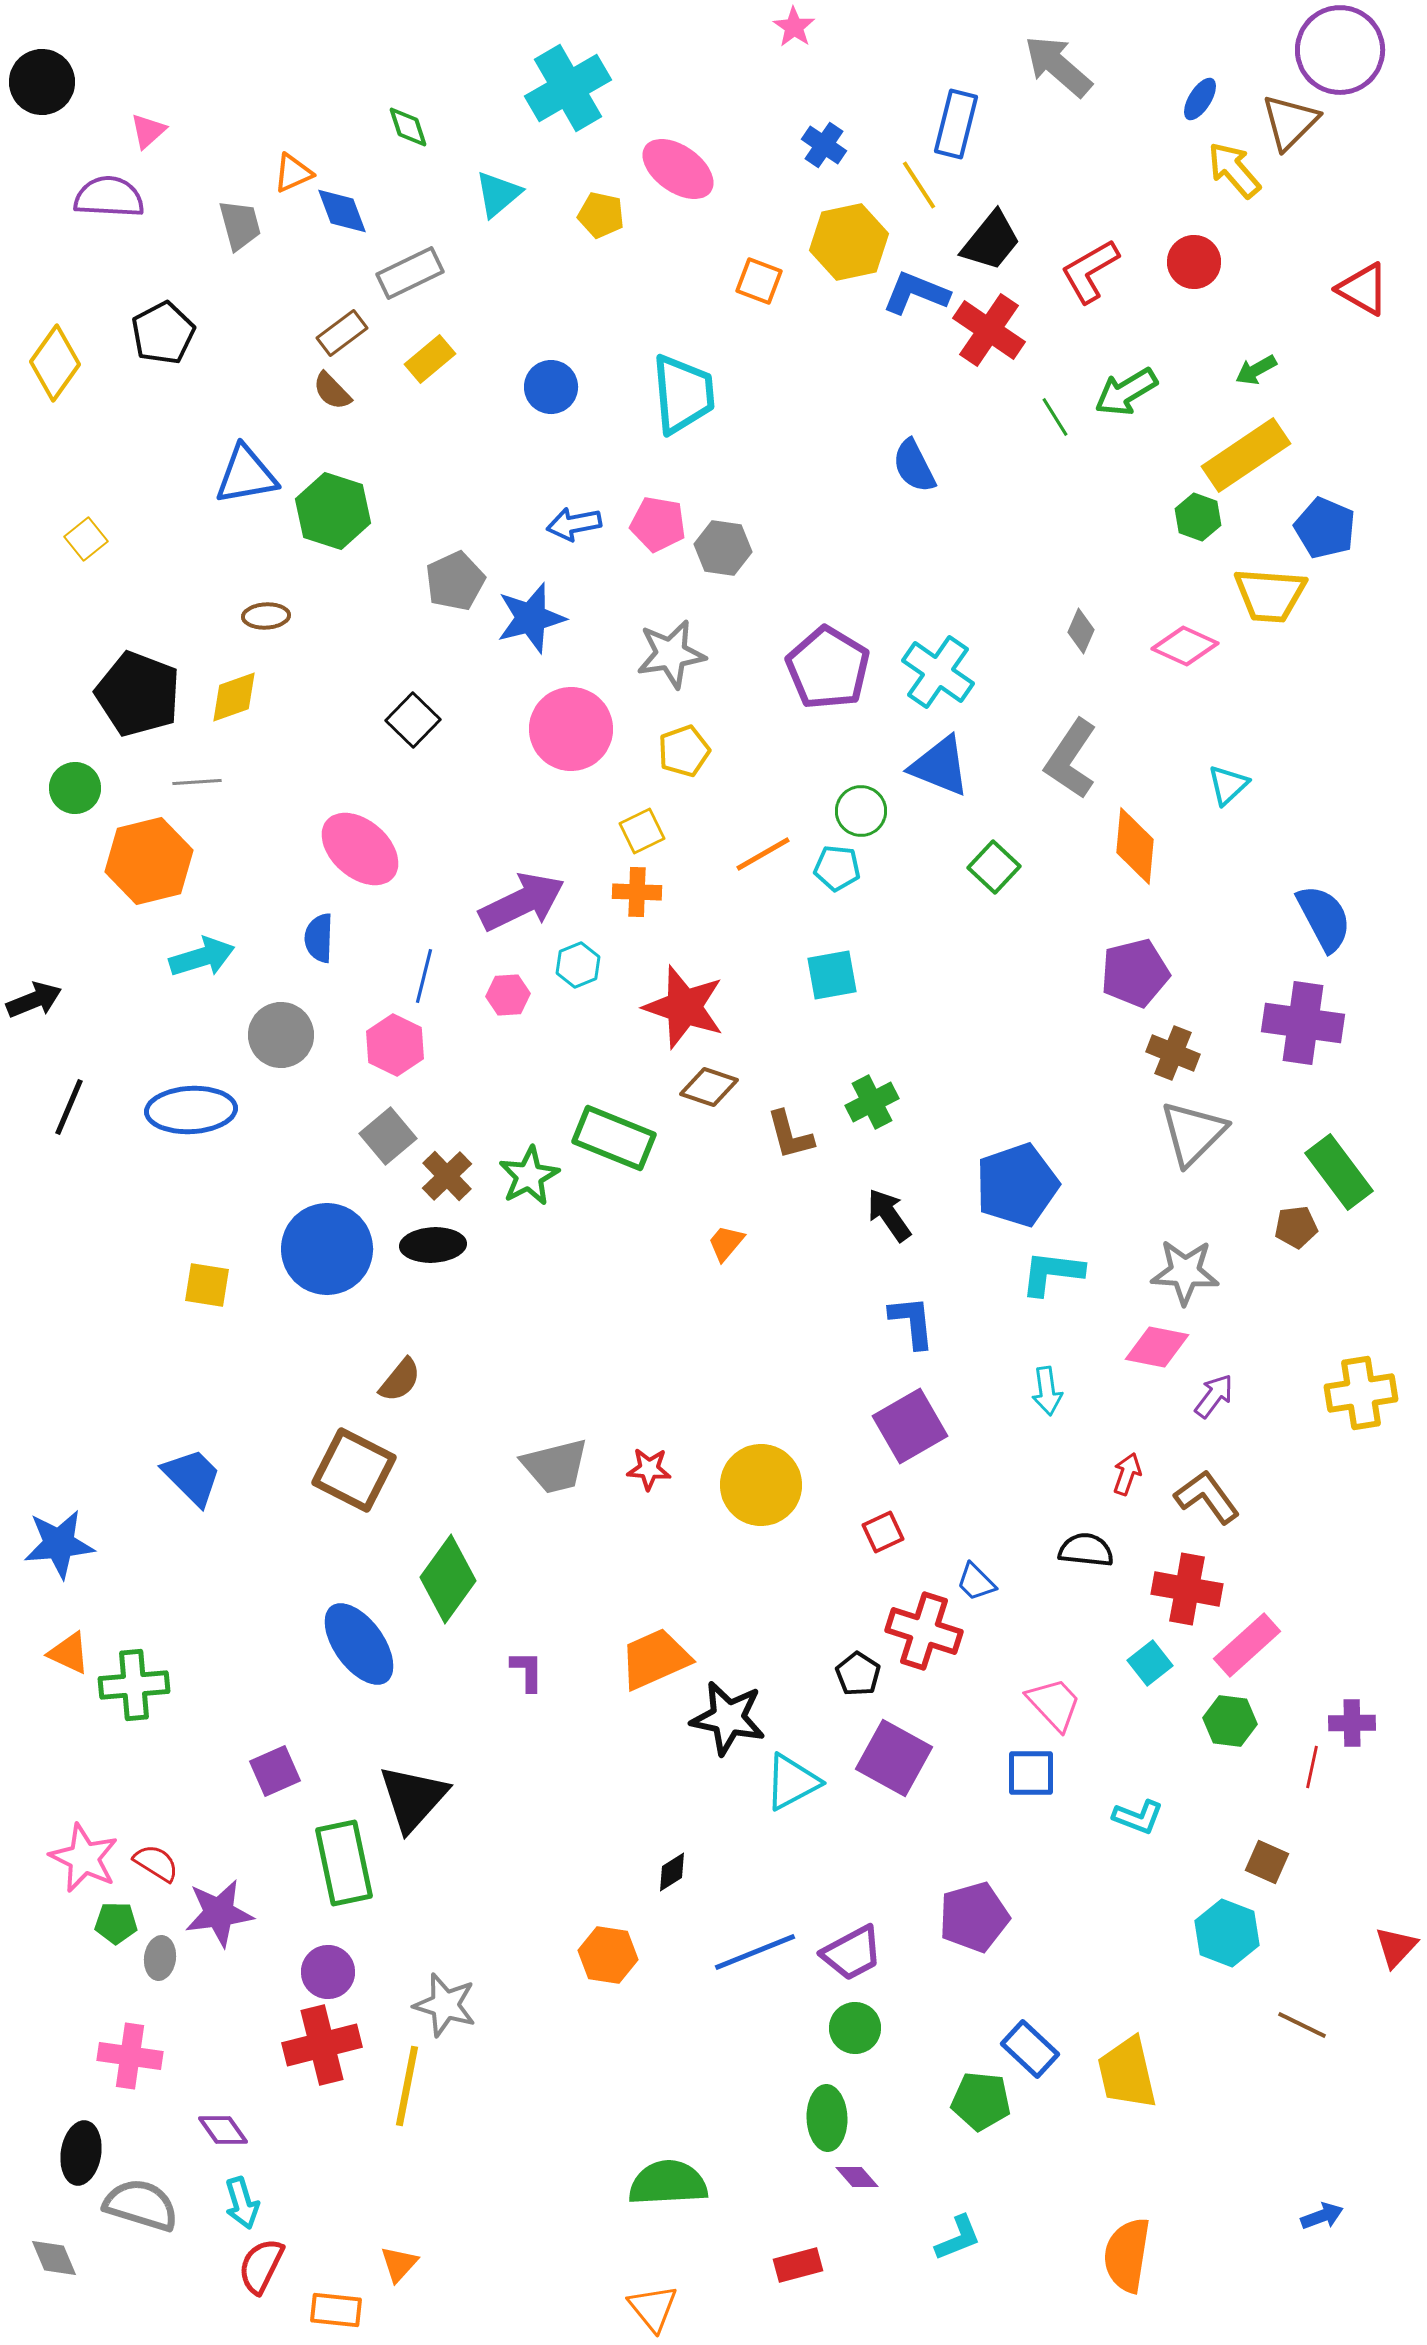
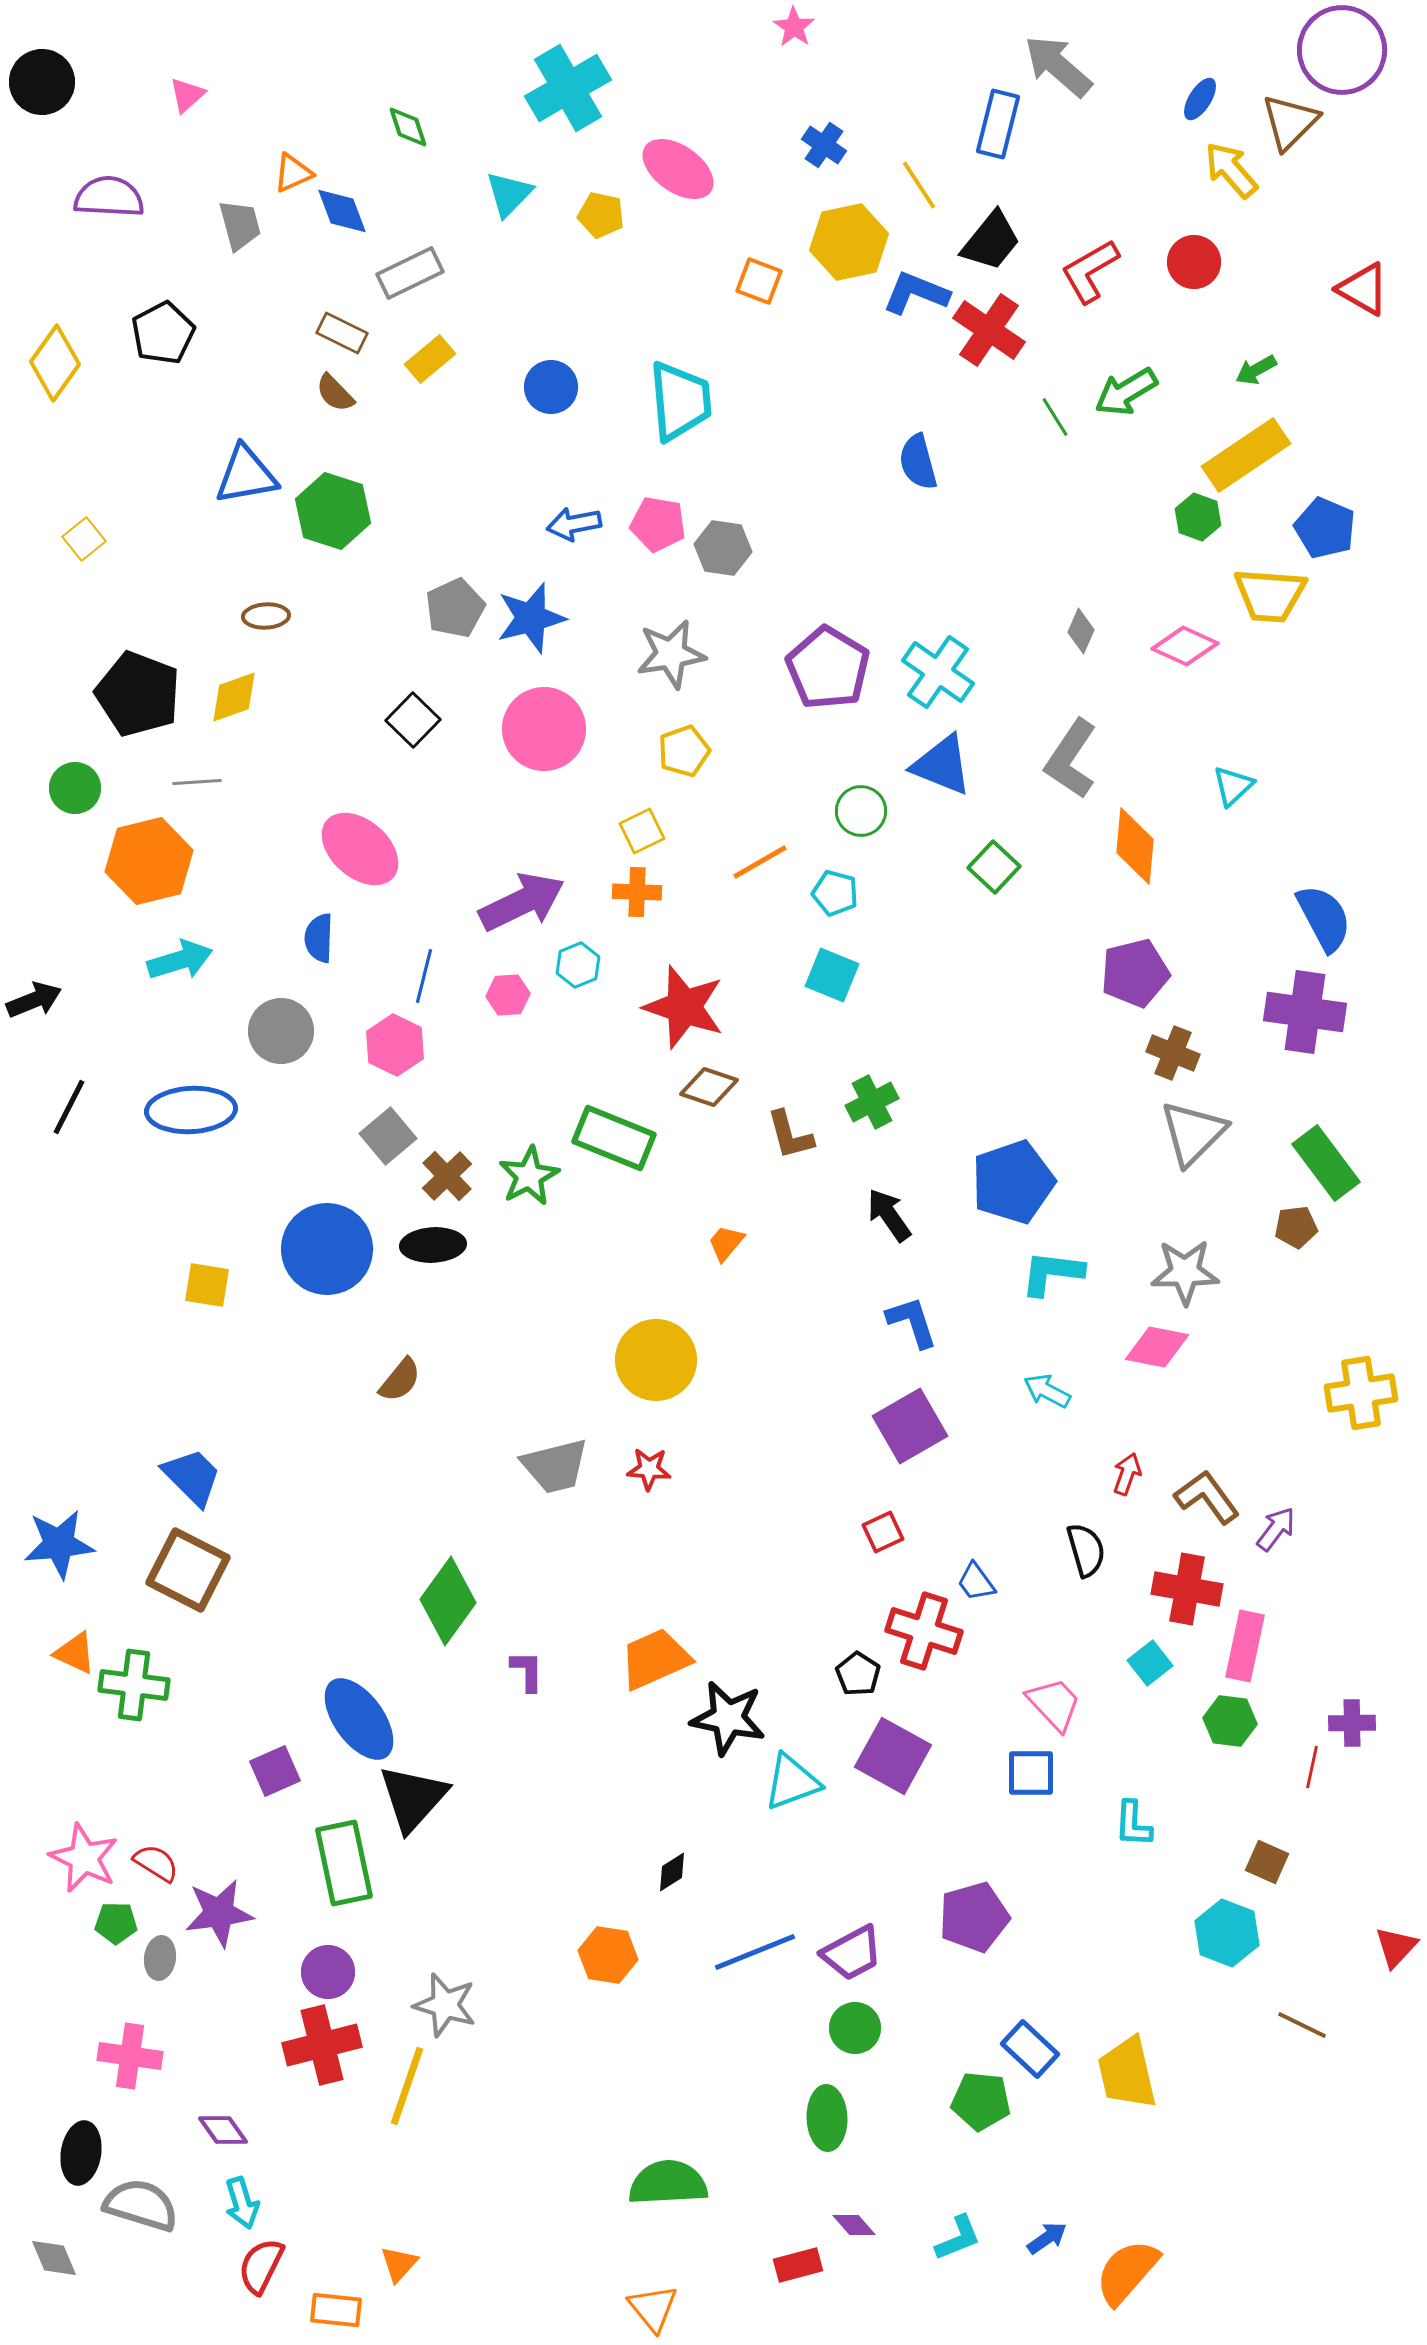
purple circle at (1340, 50): moved 2 px right
blue rectangle at (956, 124): moved 42 px right
pink triangle at (148, 131): moved 39 px right, 36 px up
yellow arrow at (1234, 170): moved 3 px left
cyan triangle at (498, 194): moved 11 px right; rotated 6 degrees counterclockwise
brown rectangle at (342, 333): rotated 63 degrees clockwise
brown semicircle at (332, 391): moved 3 px right, 2 px down
cyan trapezoid at (683, 394): moved 3 px left, 7 px down
blue semicircle at (914, 466): moved 4 px right, 4 px up; rotated 12 degrees clockwise
yellow square at (86, 539): moved 2 px left
gray pentagon at (455, 581): moved 27 px down
pink circle at (571, 729): moved 27 px left
blue triangle at (940, 766): moved 2 px right, 1 px up
cyan triangle at (1228, 785): moved 5 px right, 1 px down
orange line at (763, 854): moved 3 px left, 8 px down
cyan pentagon at (837, 868): moved 2 px left, 25 px down; rotated 9 degrees clockwise
cyan arrow at (202, 957): moved 22 px left, 3 px down
cyan square at (832, 975): rotated 32 degrees clockwise
purple cross at (1303, 1023): moved 2 px right, 11 px up
gray circle at (281, 1035): moved 4 px up
black line at (69, 1107): rotated 4 degrees clockwise
green rectangle at (1339, 1172): moved 13 px left, 9 px up
blue pentagon at (1017, 1185): moved 4 px left, 3 px up
gray star at (1185, 1272): rotated 4 degrees counterclockwise
blue L-shape at (912, 1322): rotated 12 degrees counterclockwise
cyan arrow at (1047, 1391): rotated 126 degrees clockwise
purple arrow at (1214, 1396): moved 62 px right, 133 px down
brown square at (354, 1470): moved 166 px left, 100 px down
yellow circle at (761, 1485): moved 105 px left, 125 px up
black semicircle at (1086, 1550): rotated 68 degrees clockwise
green diamond at (448, 1579): moved 22 px down
blue trapezoid at (976, 1582): rotated 9 degrees clockwise
blue ellipse at (359, 1644): moved 75 px down
pink rectangle at (1247, 1645): moved 2 px left, 1 px down; rotated 36 degrees counterclockwise
orange triangle at (69, 1653): moved 6 px right
green cross at (134, 1685): rotated 12 degrees clockwise
purple square at (894, 1758): moved 1 px left, 2 px up
cyan triangle at (792, 1782): rotated 8 degrees clockwise
cyan L-shape at (1138, 1817): moved 5 px left, 7 px down; rotated 72 degrees clockwise
yellow line at (407, 2086): rotated 8 degrees clockwise
purple diamond at (857, 2177): moved 3 px left, 48 px down
blue arrow at (1322, 2216): moved 275 px left, 22 px down; rotated 15 degrees counterclockwise
orange semicircle at (1127, 2255): moved 17 px down; rotated 32 degrees clockwise
